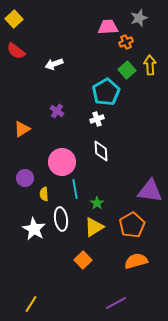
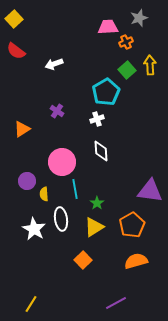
purple circle: moved 2 px right, 3 px down
